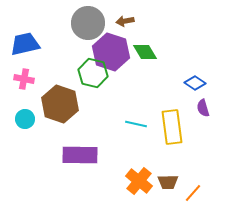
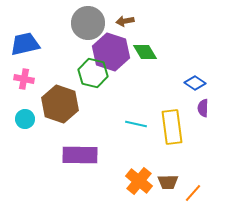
purple semicircle: rotated 18 degrees clockwise
